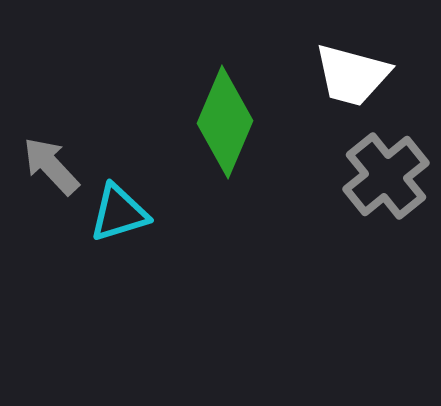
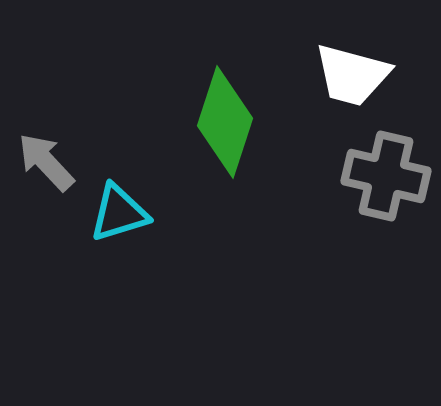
green diamond: rotated 5 degrees counterclockwise
gray arrow: moved 5 px left, 4 px up
gray cross: rotated 38 degrees counterclockwise
